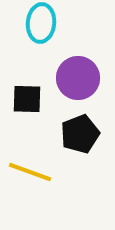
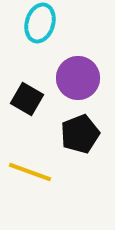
cyan ellipse: moved 1 px left; rotated 12 degrees clockwise
black square: rotated 28 degrees clockwise
